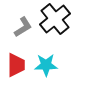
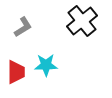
black cross: moved 27 px right, 2 px down
red trapezoid: moved 7 px down
